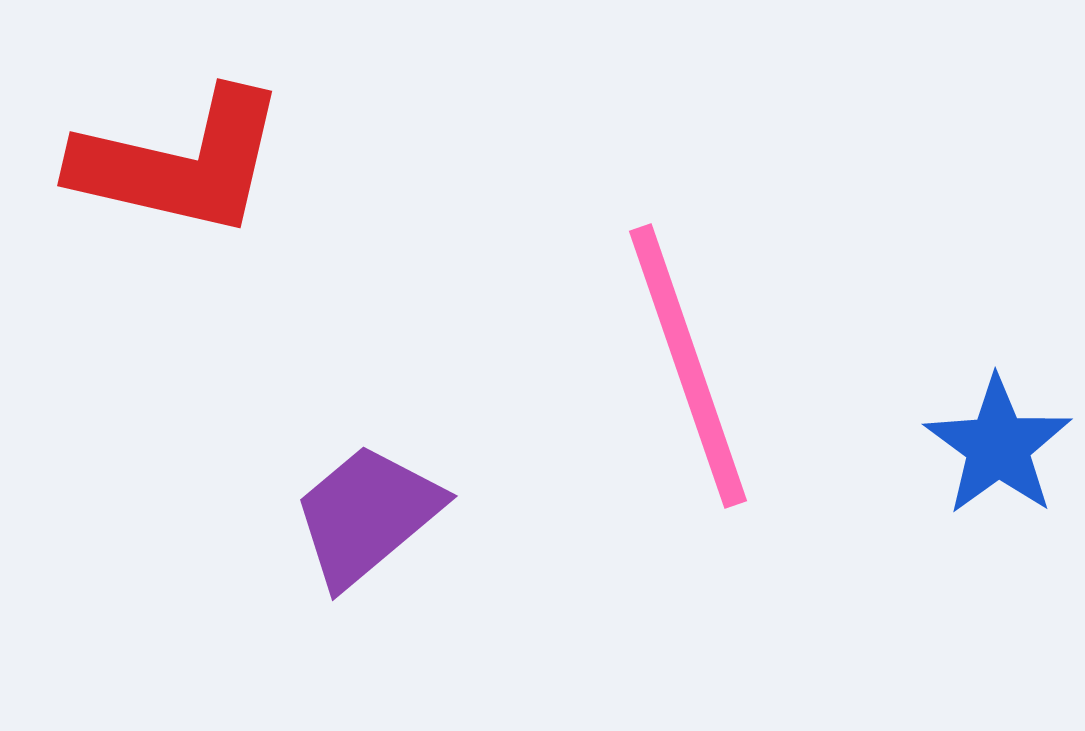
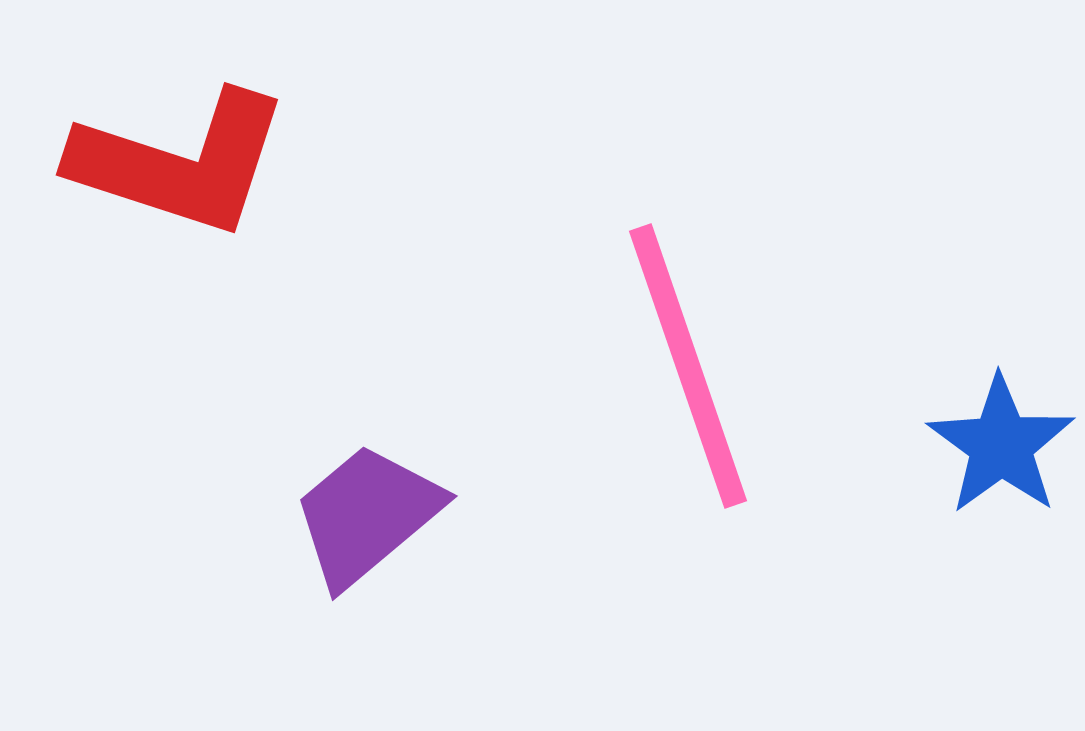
red L-shape: rotated 5 degrees clockwise
blue star: moved 3 px right, 1 px up
